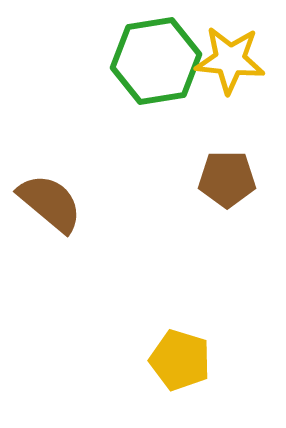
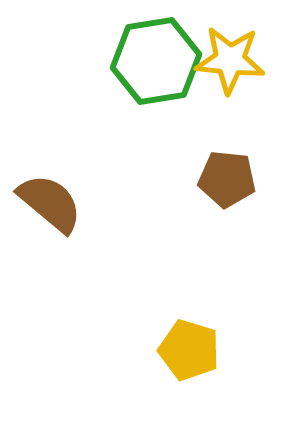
brown pentagon: rotated 6 degrees clockwise
yellow pentagon: moved 9 px right, 10 px up
